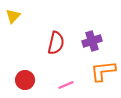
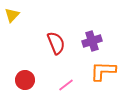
yellow triangle: moved 1 px left, 1 px up
red semicircle: rotated 35 degrees counterclockwise
orange L-shape: rotated 8 degrees clockwise
pink line: rotated 14 degrees counterclockwise
